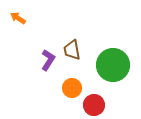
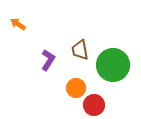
orange arrow: moved 6 px down
brown trapezoid: moved 8 px right
orange circle: moved 4 px right
